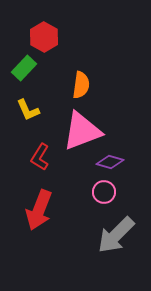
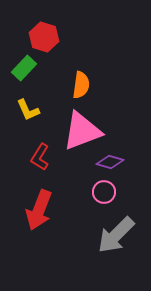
red hexagon: rotated 12 degrees counterclockwise
